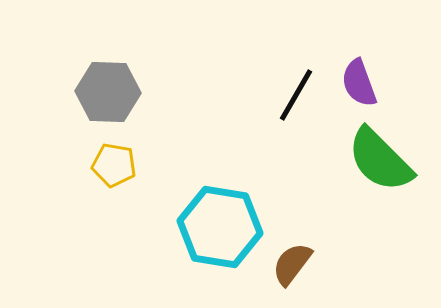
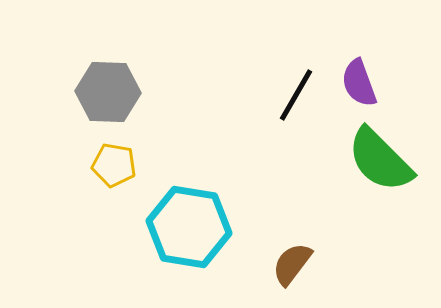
cyan hexagon: moved 31 px left
